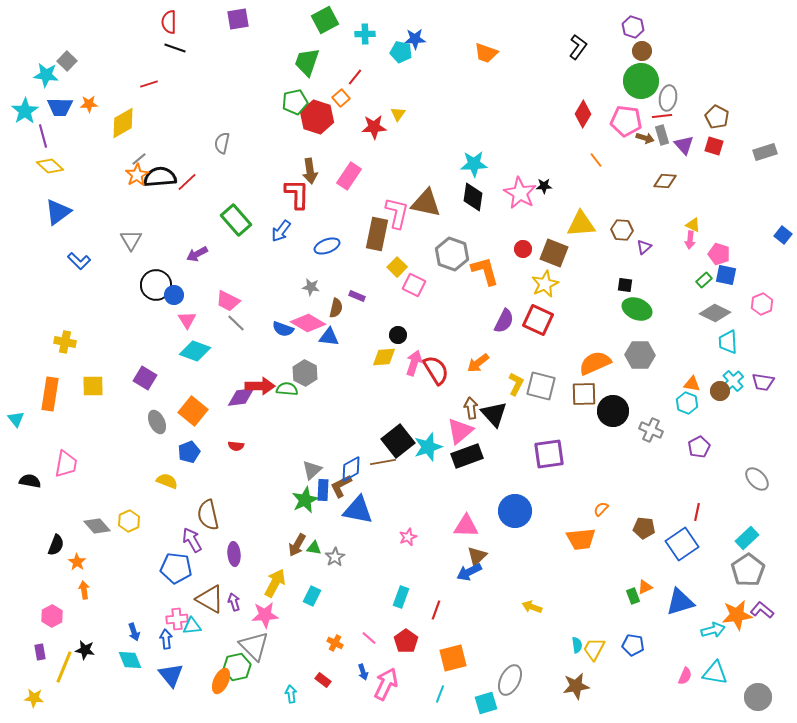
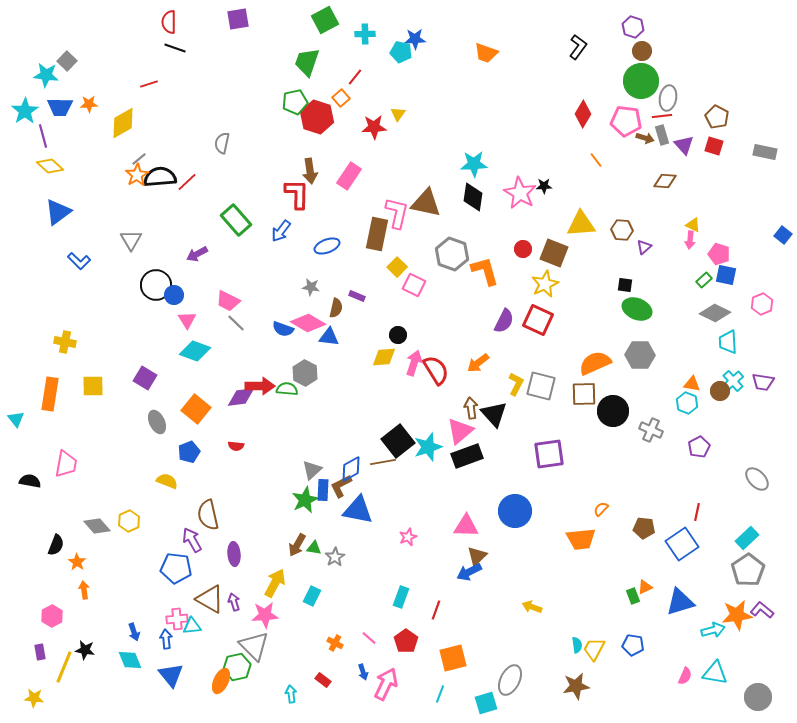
gray rectangle at (765, 152): rotated 30 degrees clockwise
orange square at (193, 411): moved 3 px right, 2 px up
